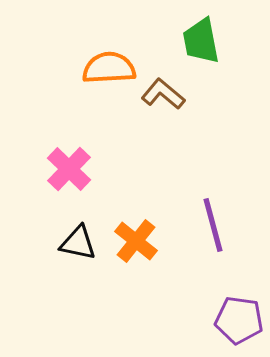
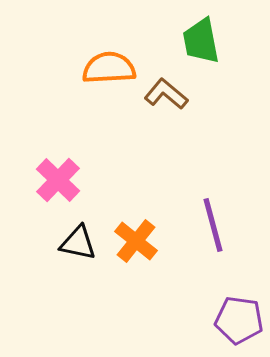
brown L-shape: moved 3 px right
pink cross: moved 11 px left, 11 px down
